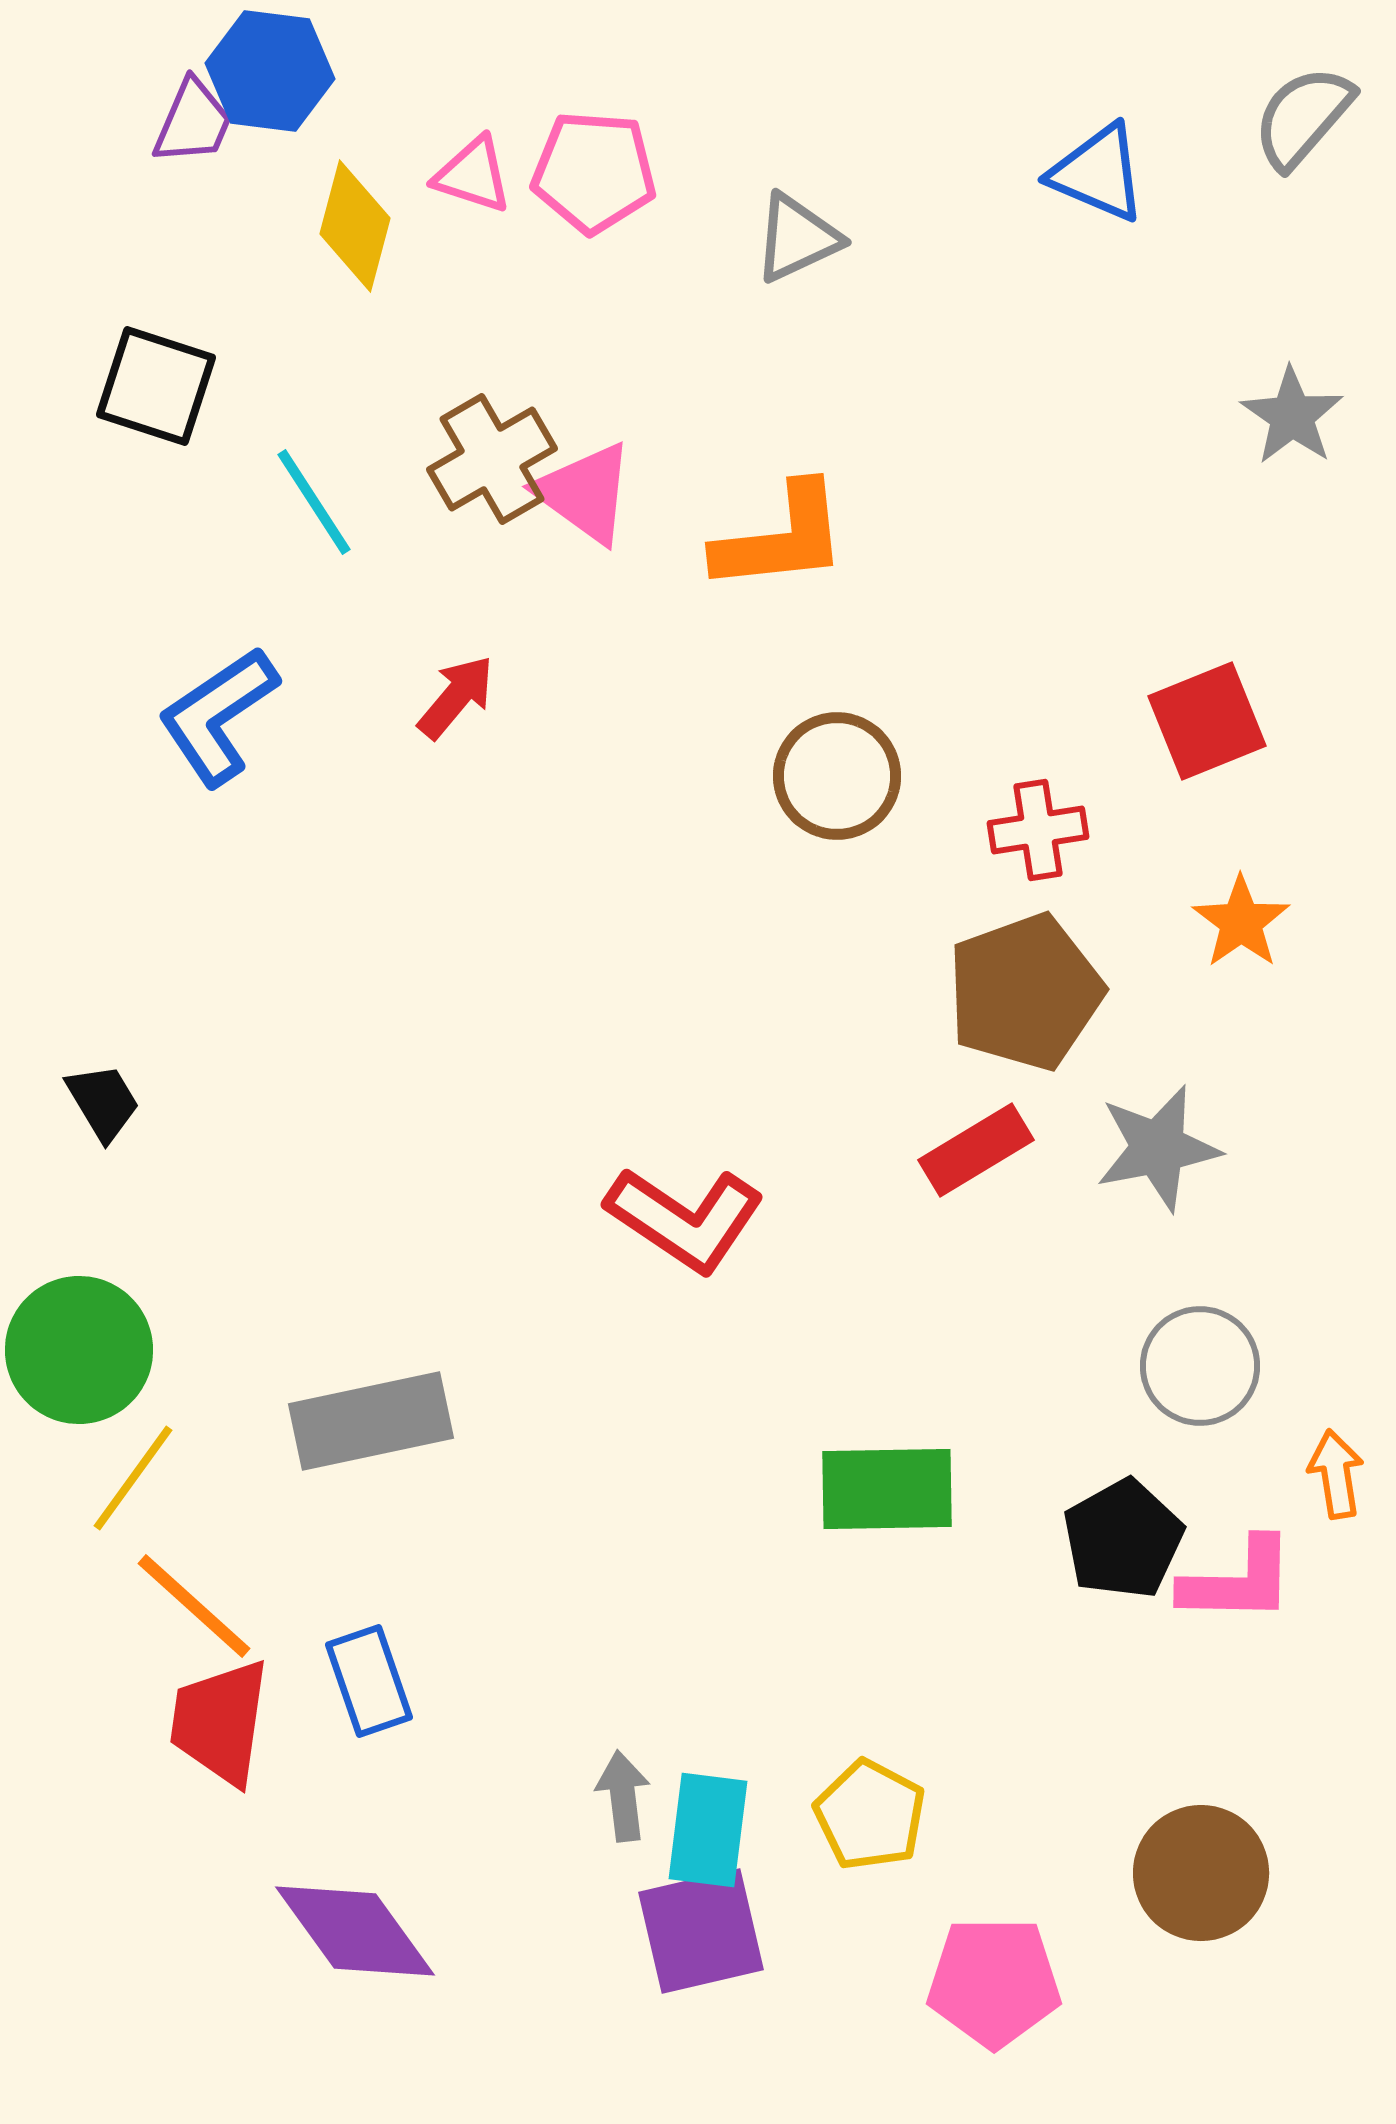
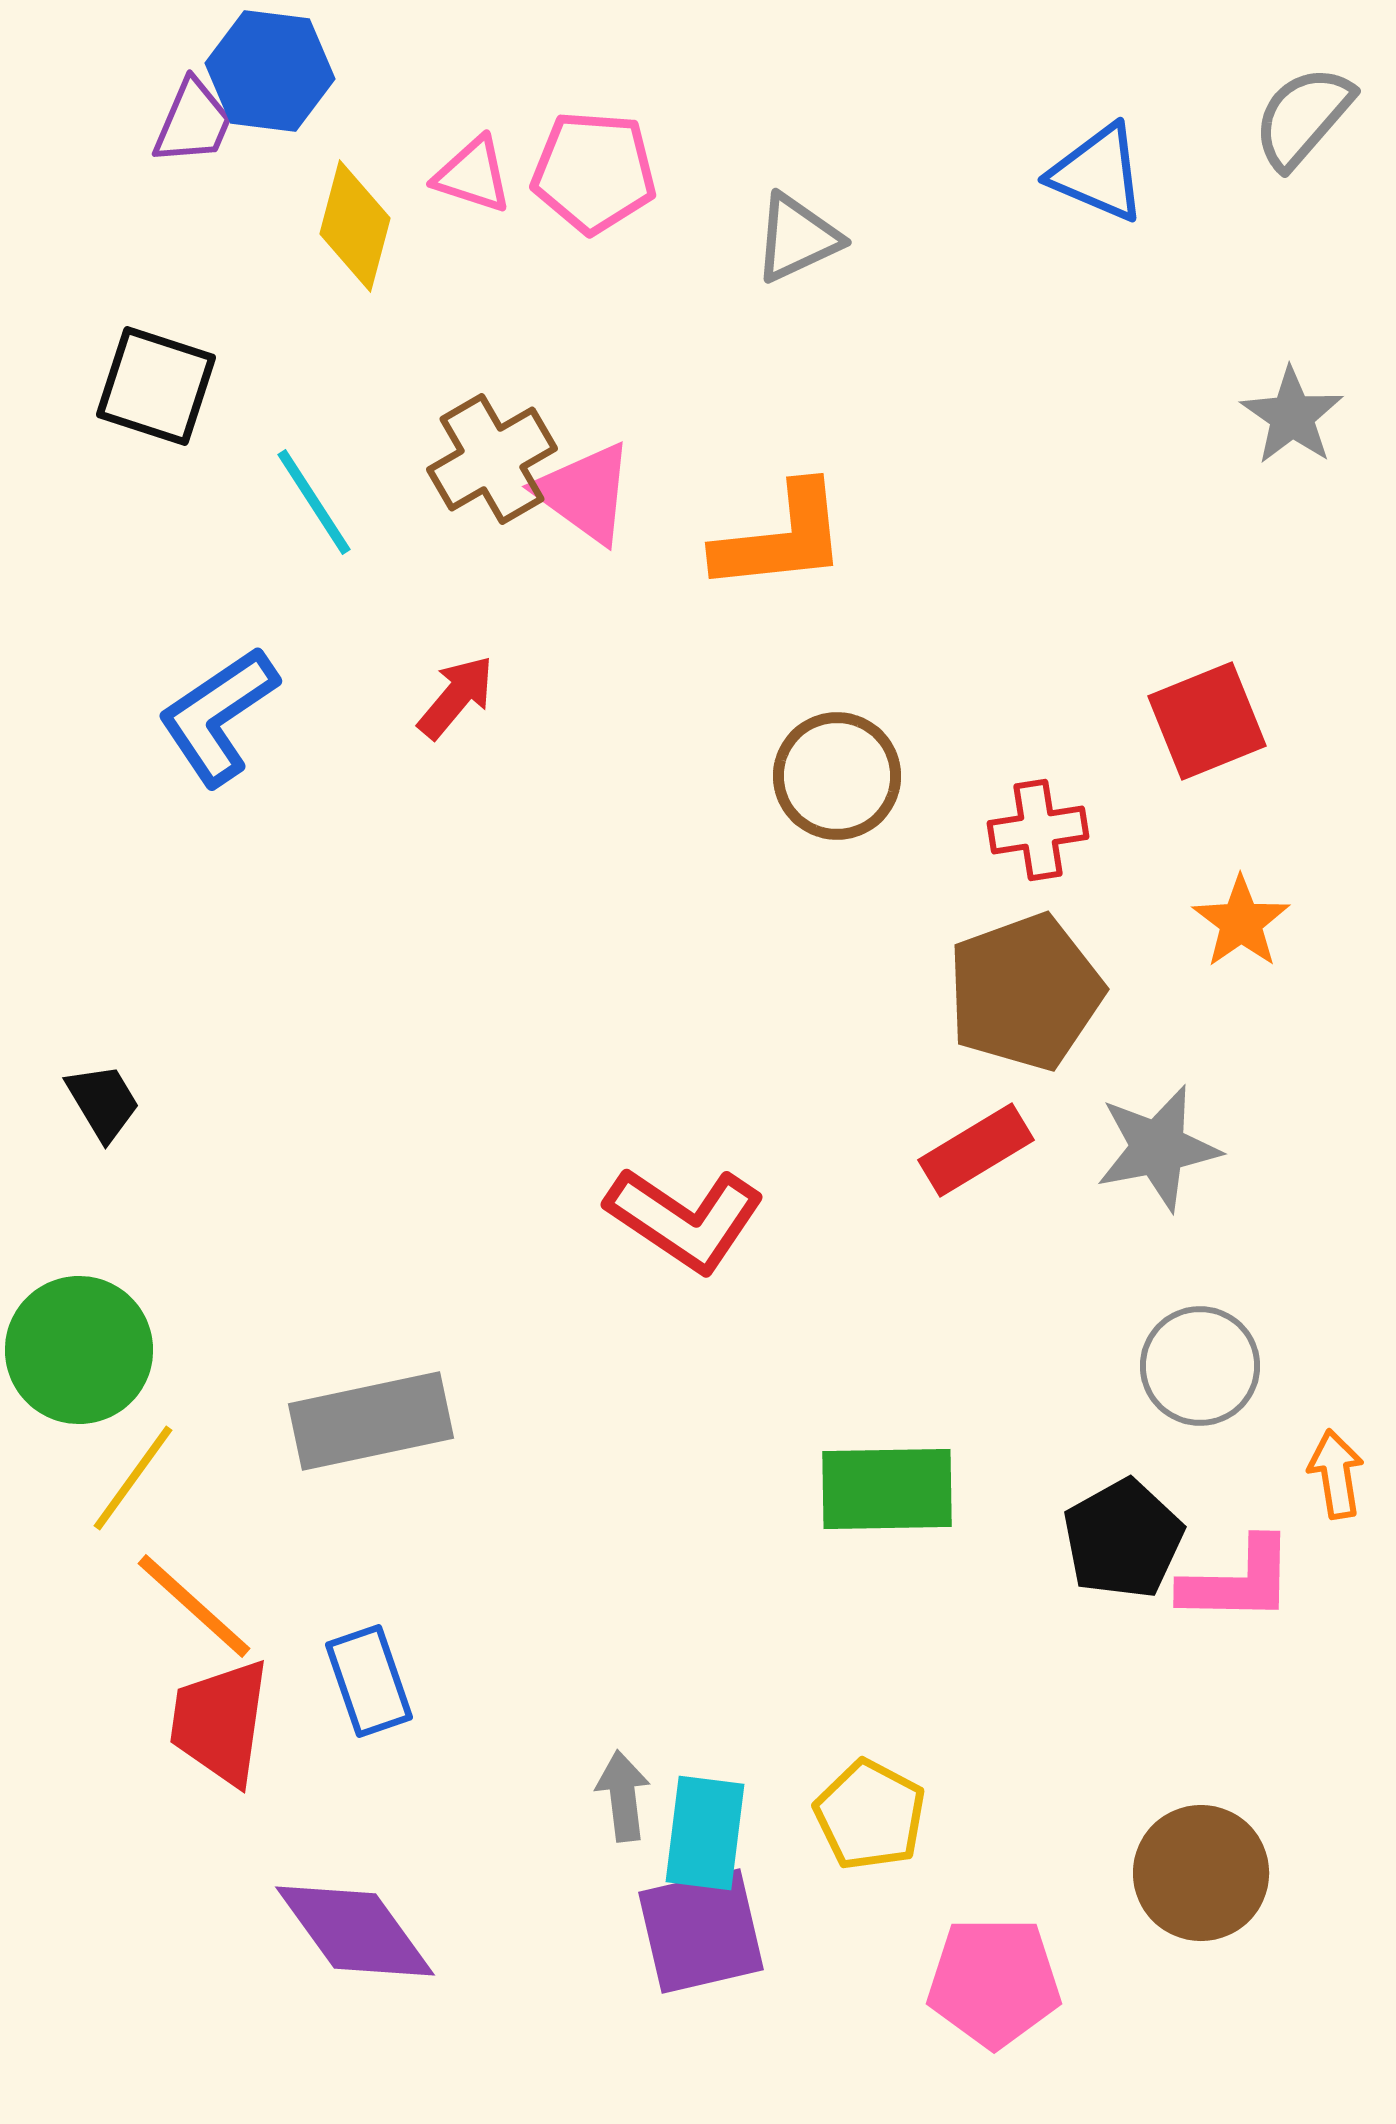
cyan rectangle at (708, 1830): moved 3 px left, 3 px down
